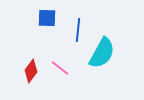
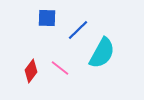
blue line: rotated 40 degrees clockwise
